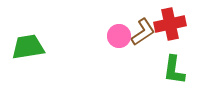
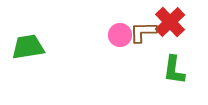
red cross: moved 2 px up; rotated 32 degrees counterclockwise
brown L-shape: rotated 148 degrees counterclockwise
pink circle: moved 1 px right, 1 px up
